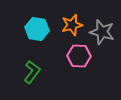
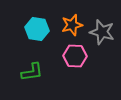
pink hexagon: moved 4 px left
green L-shape: rotated 45 degrees clockwise
